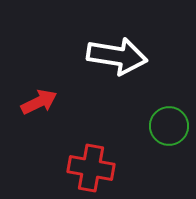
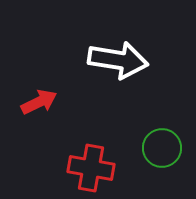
white arrow: moved 1 px right, 4 px down
green circle: moved 7 px left, 22 px down
